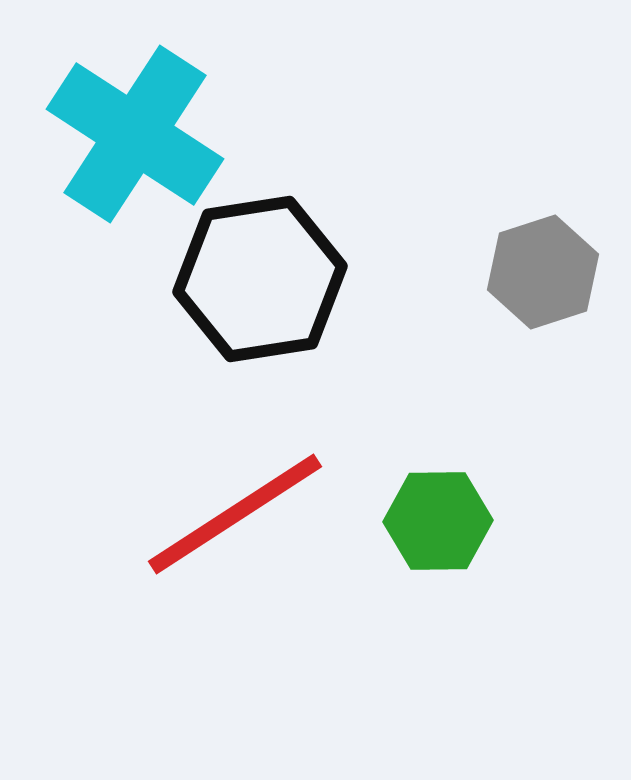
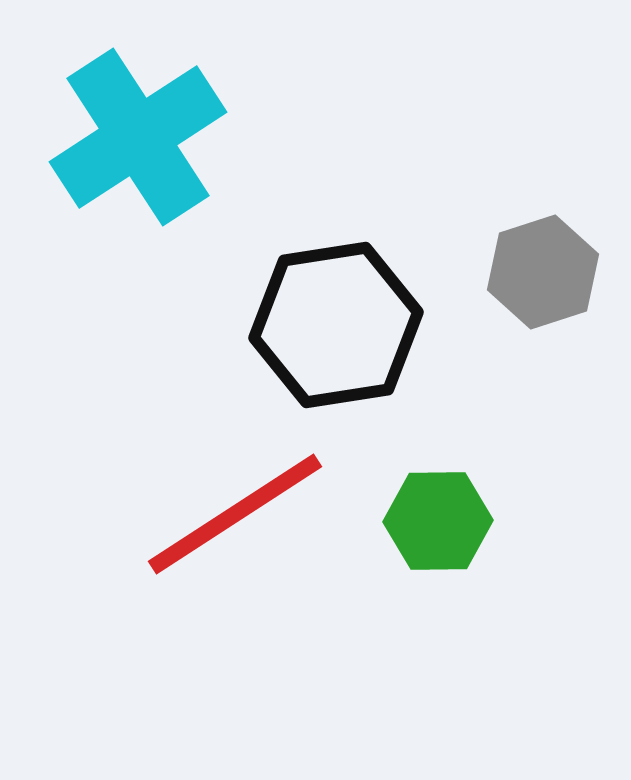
cyan cross: moved 3 px right, 3 px down; rotated 24 degrees clockwise
black hexagon: moved 76 px right, 46 px down
